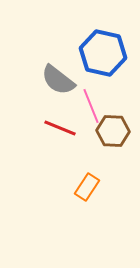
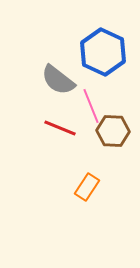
blue hexagon: moved 1 px up; rotated 12 degrees clockwise
